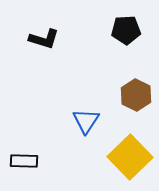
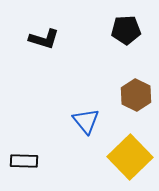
blue triangle: rotated 12 degrees counterclockwise
